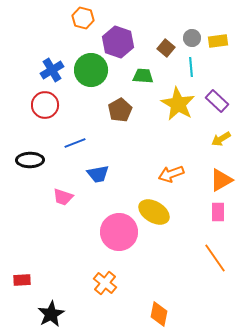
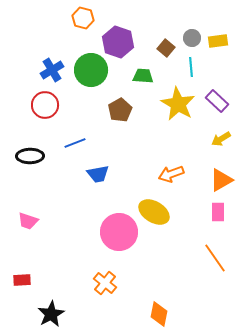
black ellipse: moved 4 px up
pink trapezoid: moved 35 px left, 24 px down
